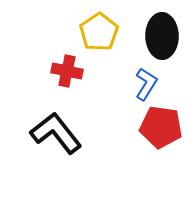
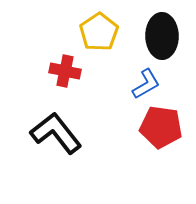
red cross: moved 2 px left
blue L-shape: rotated 28 degrees clockwise
